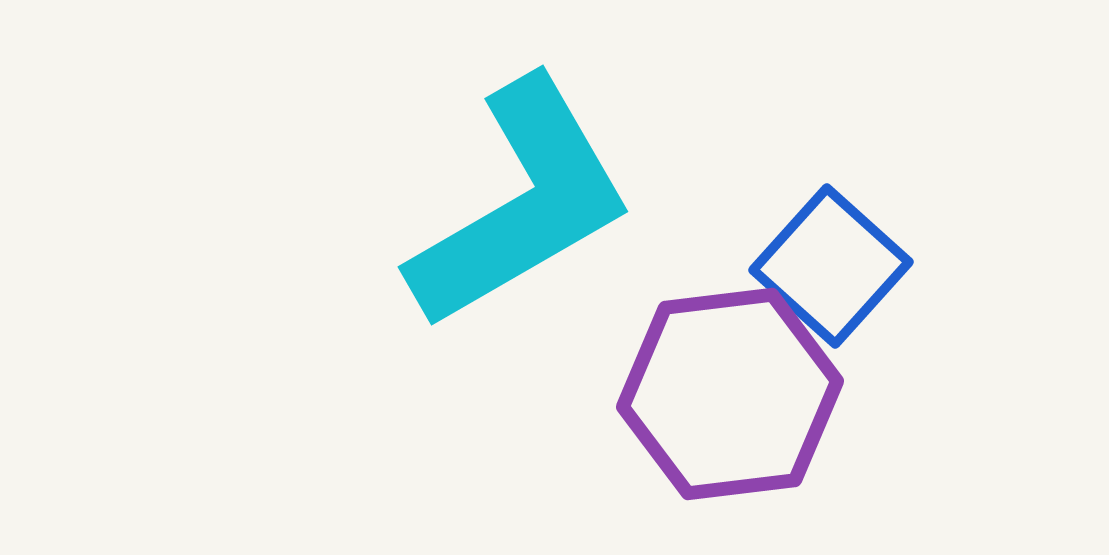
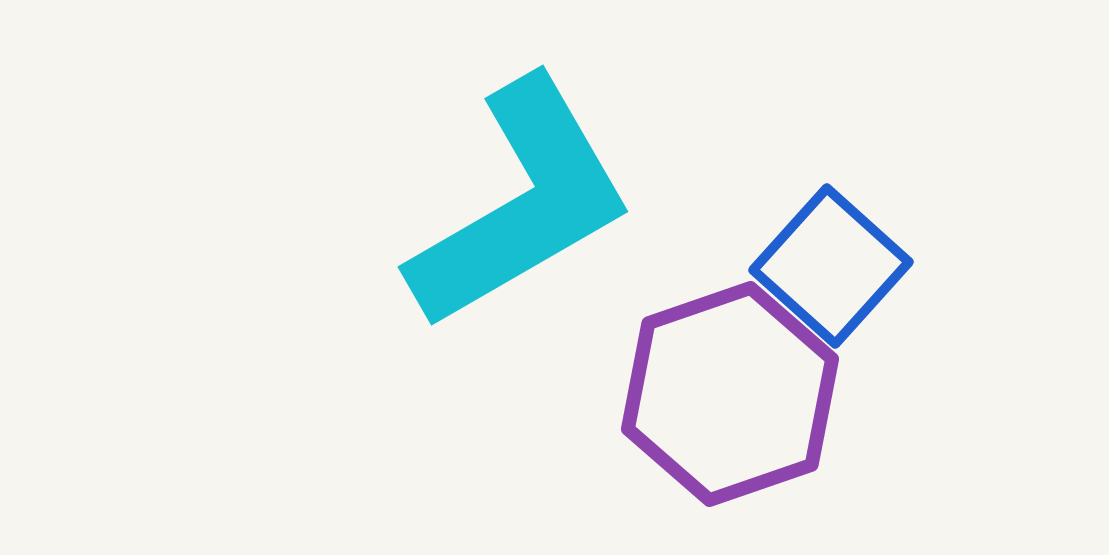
purple hexagon: rotated 12 degrees counterclockwise
